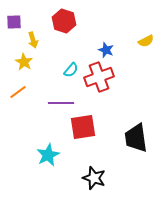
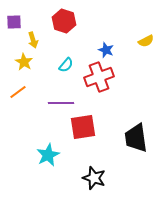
cyan semicircle: moved 5 px left, 5 px up
